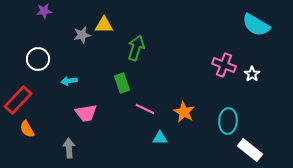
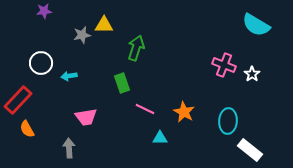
white circle: moved 3 px right, 4 px down
cyan arrow: moved 5 px up
pink trapezoid: moved 4 px down
